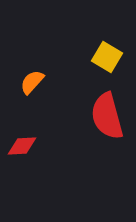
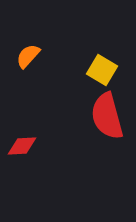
yellow square: moved 5 px left, 13 px down
orange semicircle: moved 4 px left, 26 px up
